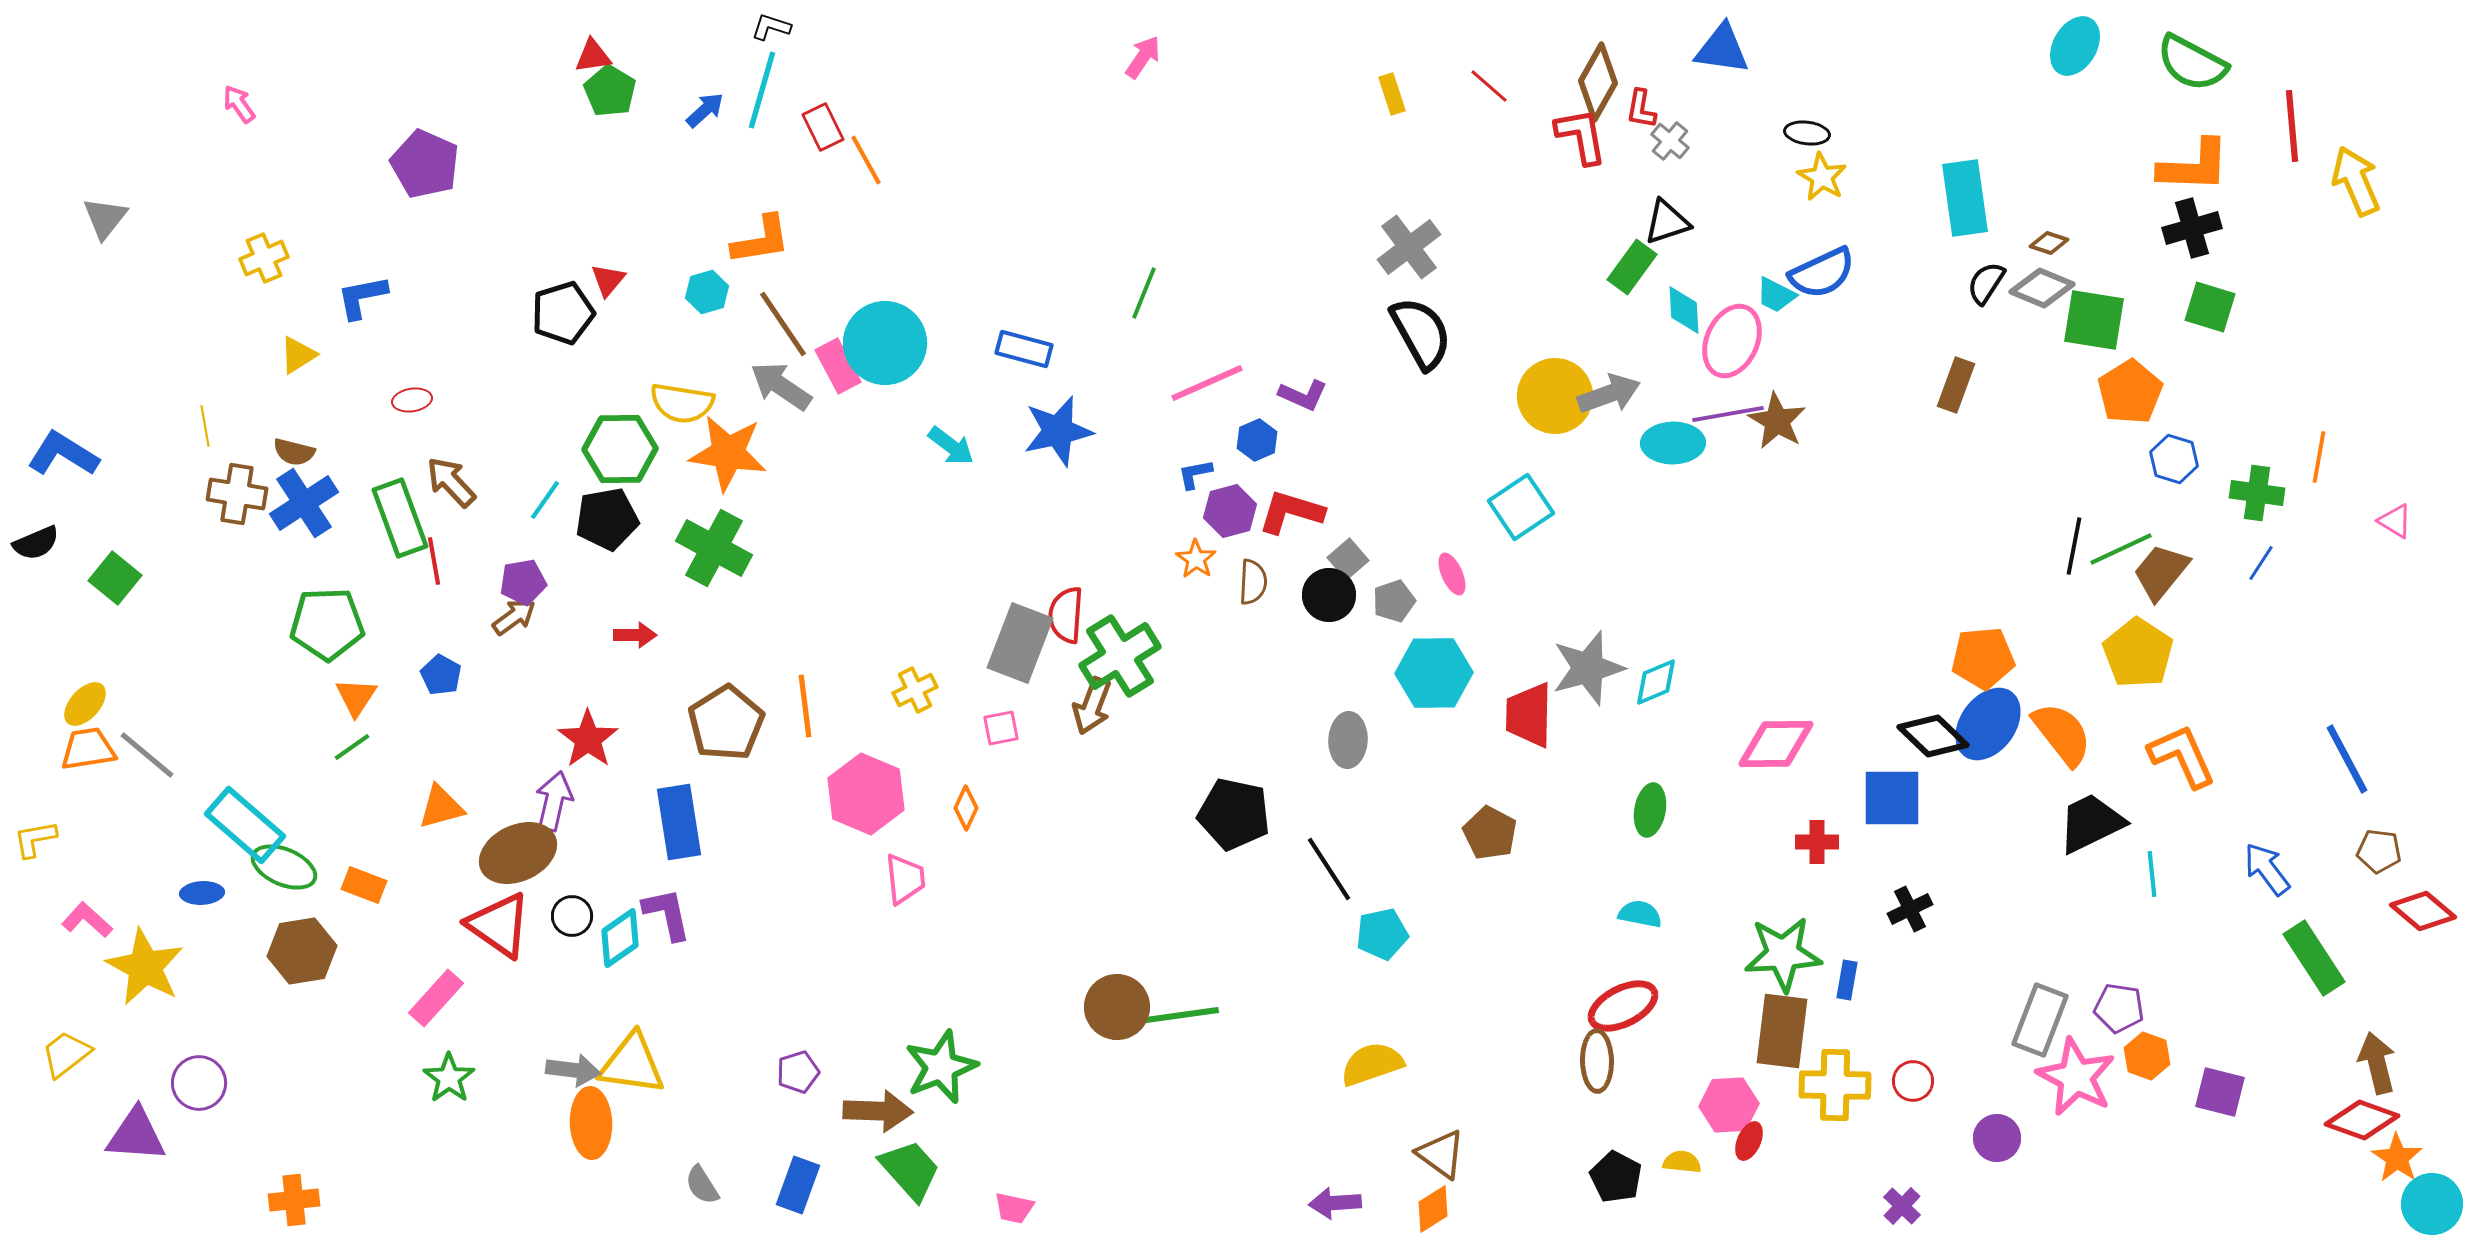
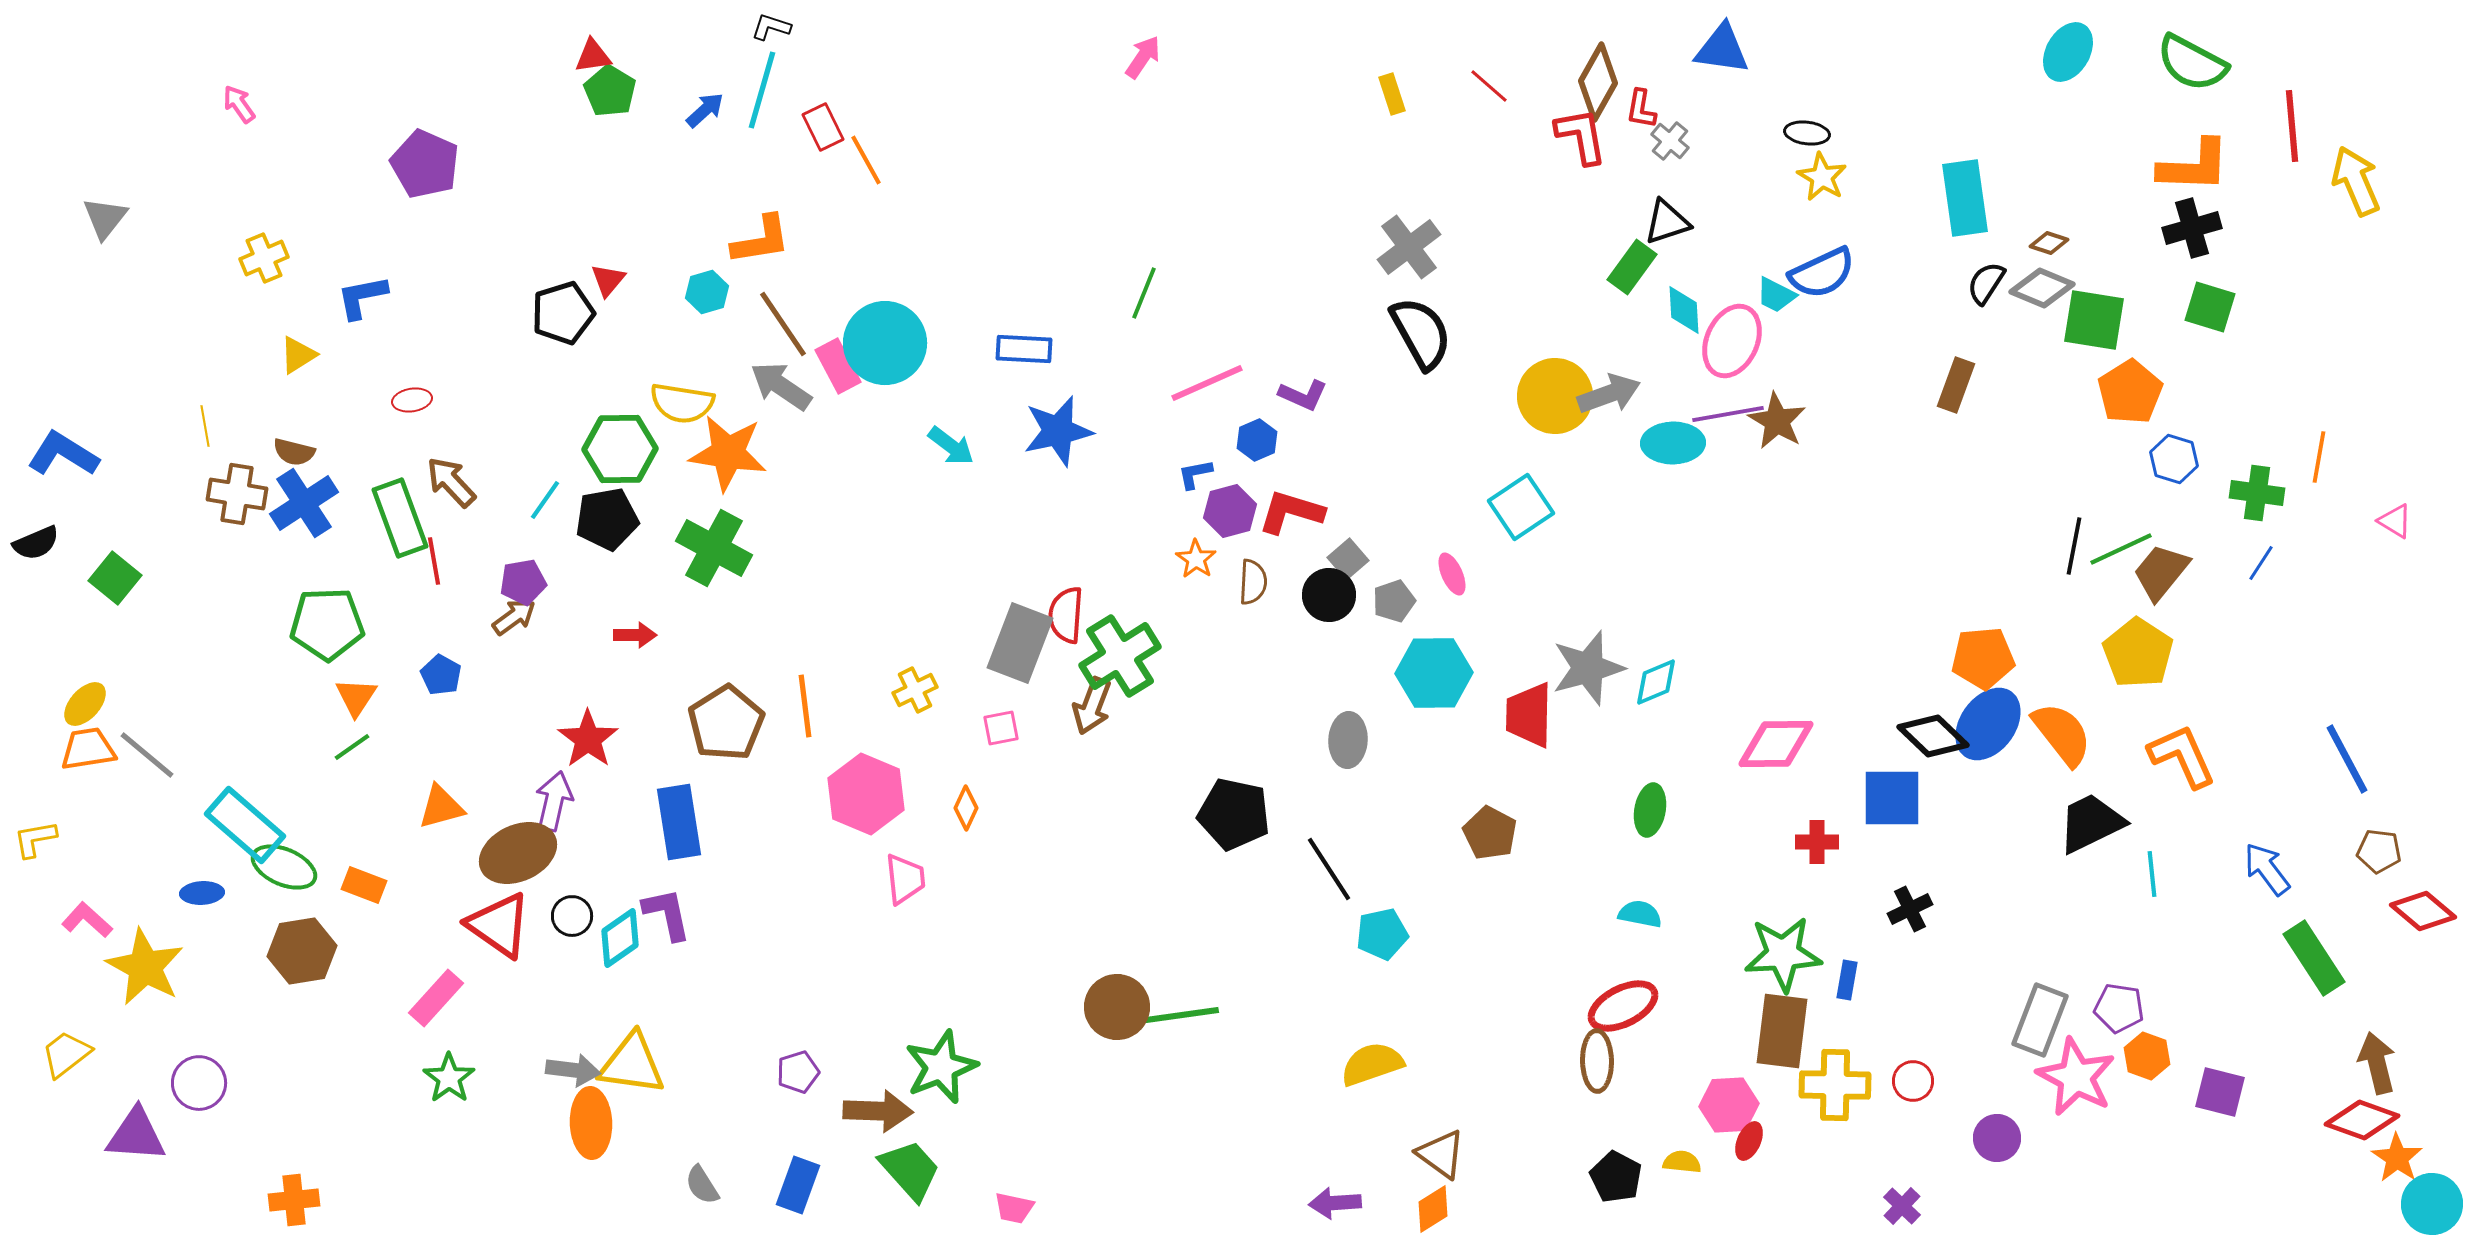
cyan ellipse at (2075, 46): moved 7 px left, 6 px down
blue rectangle at (1024, 349): rotated 12 degrees counterclockwise
